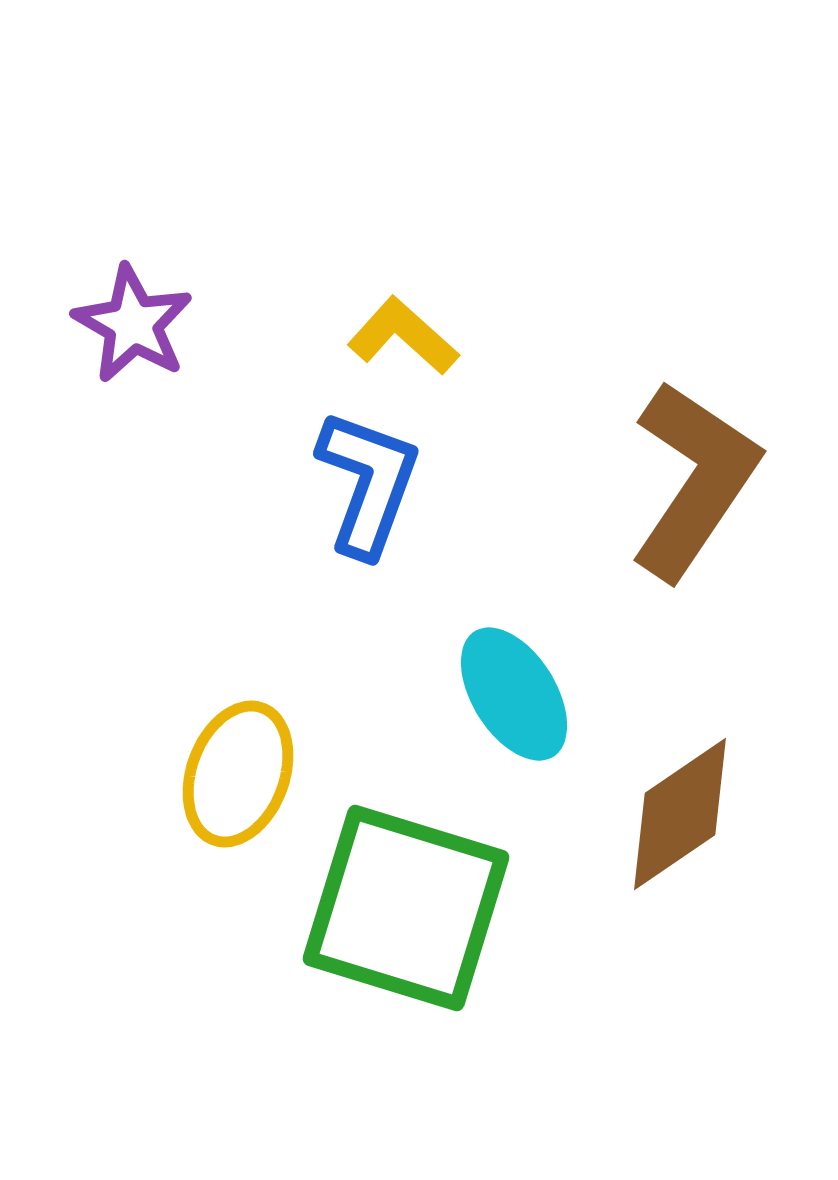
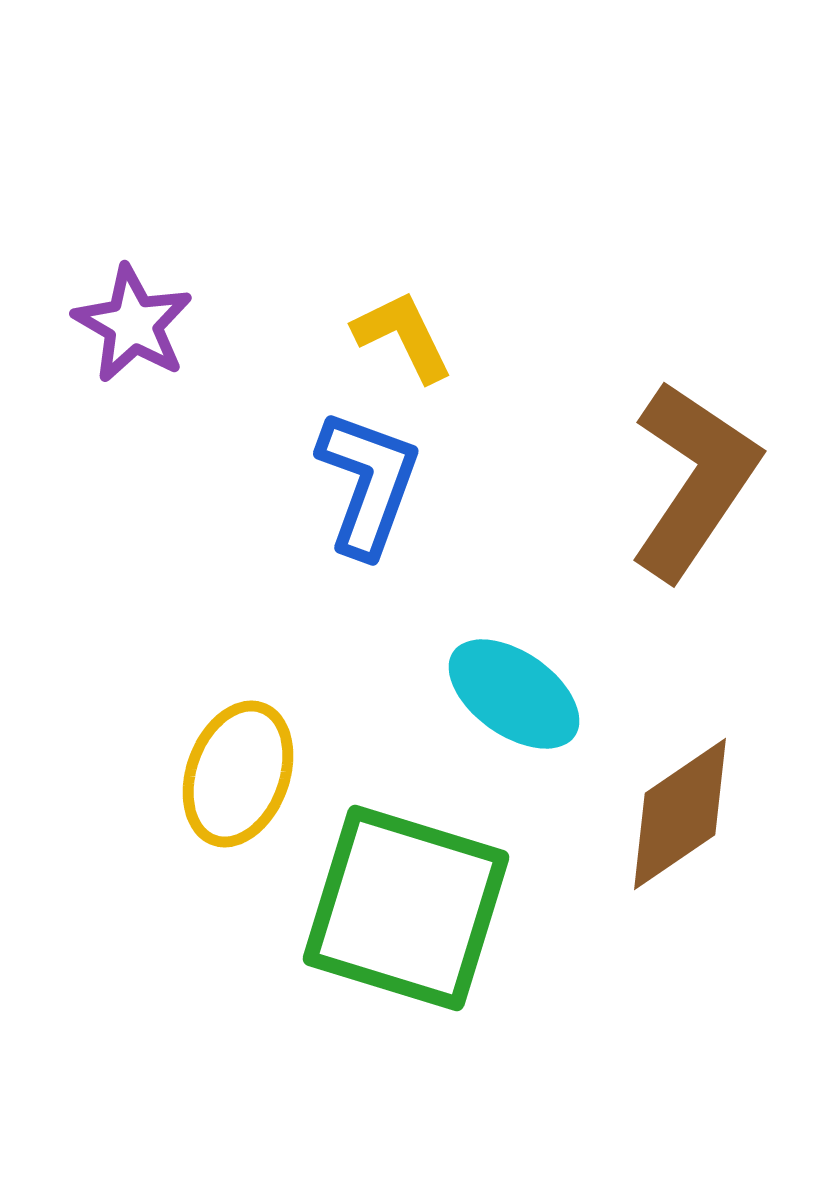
yellow L-shape: rotated 22 degrees clockwise
cyan ellipse: rotated 23 degrees counterclockwise
